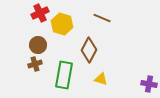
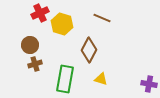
brown circle: moved 8 px left
green rectangle: moved 1 px right, 4 px down
